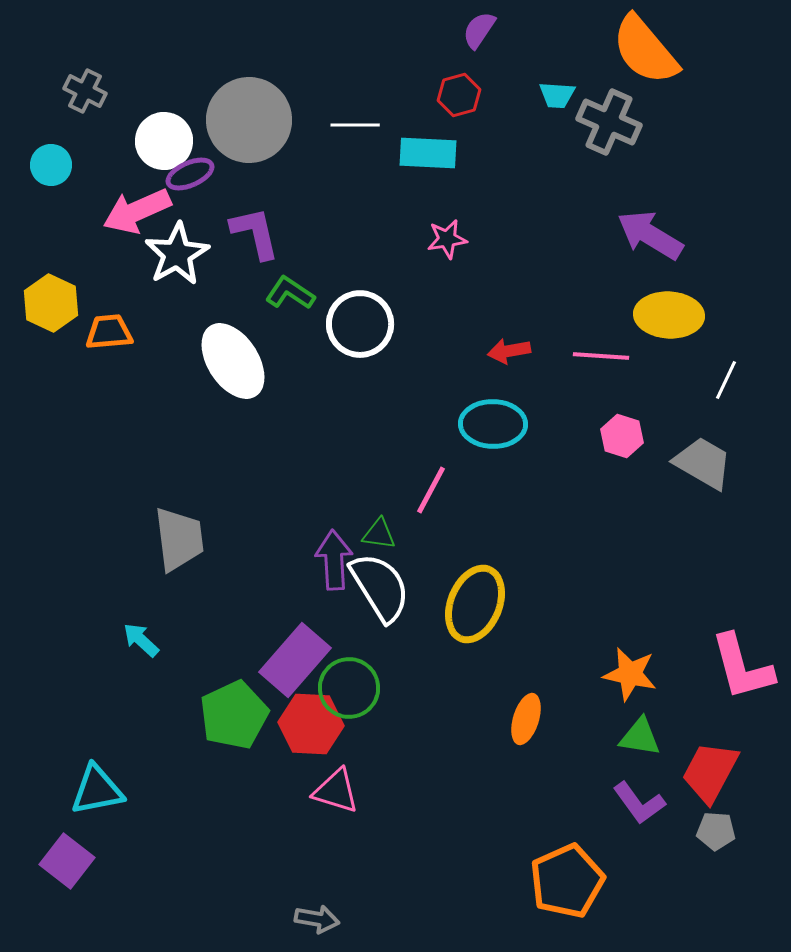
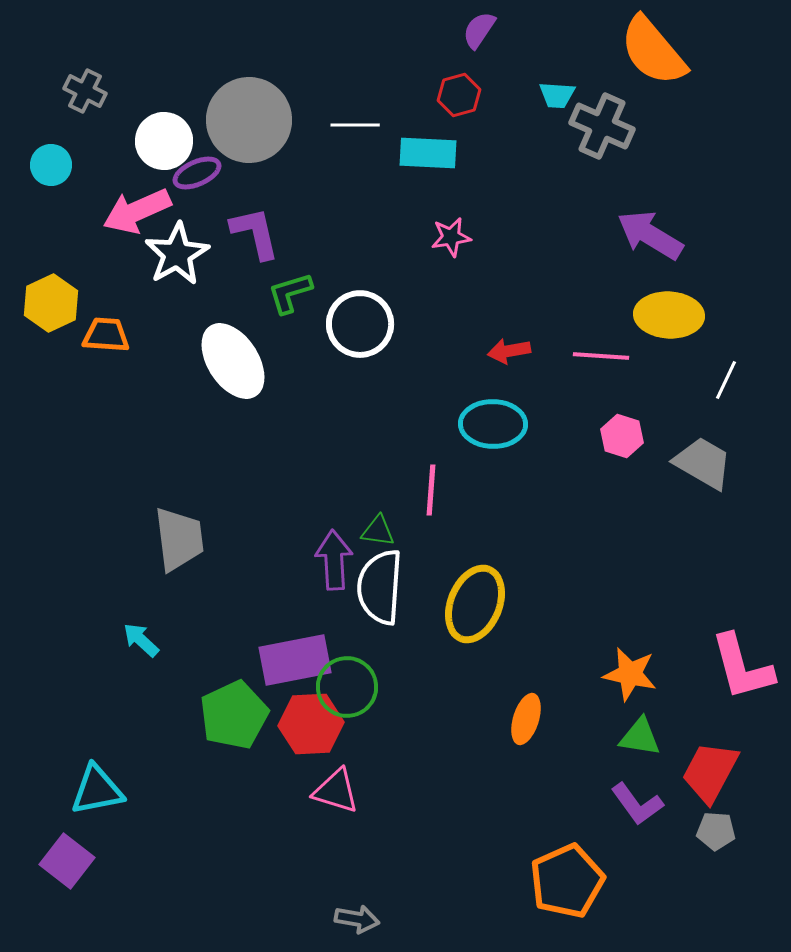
orange semicircle at (645, 50): moved 8 px right, 1 px down
gray cross at (609, 122): moved 7 px left, 4 px down
purple ellipse at (190, 174): moved 7 px right, 1 px up
pink star at (447, 239): moved 4 px right, 2 px up
green L-shape at (290, 293): rotated 51 degrees counterclockwise
yellow hexagon at (51, 303): rotated 10 degrees clockwise
orange trapezoid at (109, 332): moved 3 px left, 3 px down; rotated 9 degrees clockwise
pink line at (431, 490): rotated 24 degrees counterclockwise
green triangle at (379, 534): moved 1 px left, 3 px up
white semicircle at (380, 587): rotated 144 degrees counterclockwise
purple rectangle at (295, 660): rotated 38 degrees clockwise
green circle at (349, 688): moved 2 px left, 1 px up
red hexagon at (311, 724): rotated 6 degrees counterclockwise
purple L-shape at (639, 803): moved 2 px left, 1 px down
gray arrow at (317, 919): moved 40 px right
